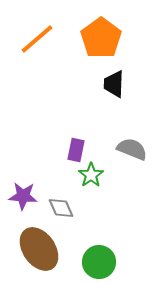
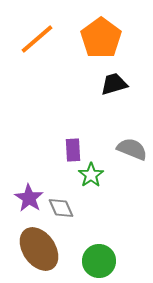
black trapezoid: rotated 72 degrees clockwise
purple rectangle: moved 3 px left; rotated 15 degrees counterclockwise
purple star: moved 6 px right, 2 px down; rotated 28 degrees clockwise
green circle: moved 1 px up
